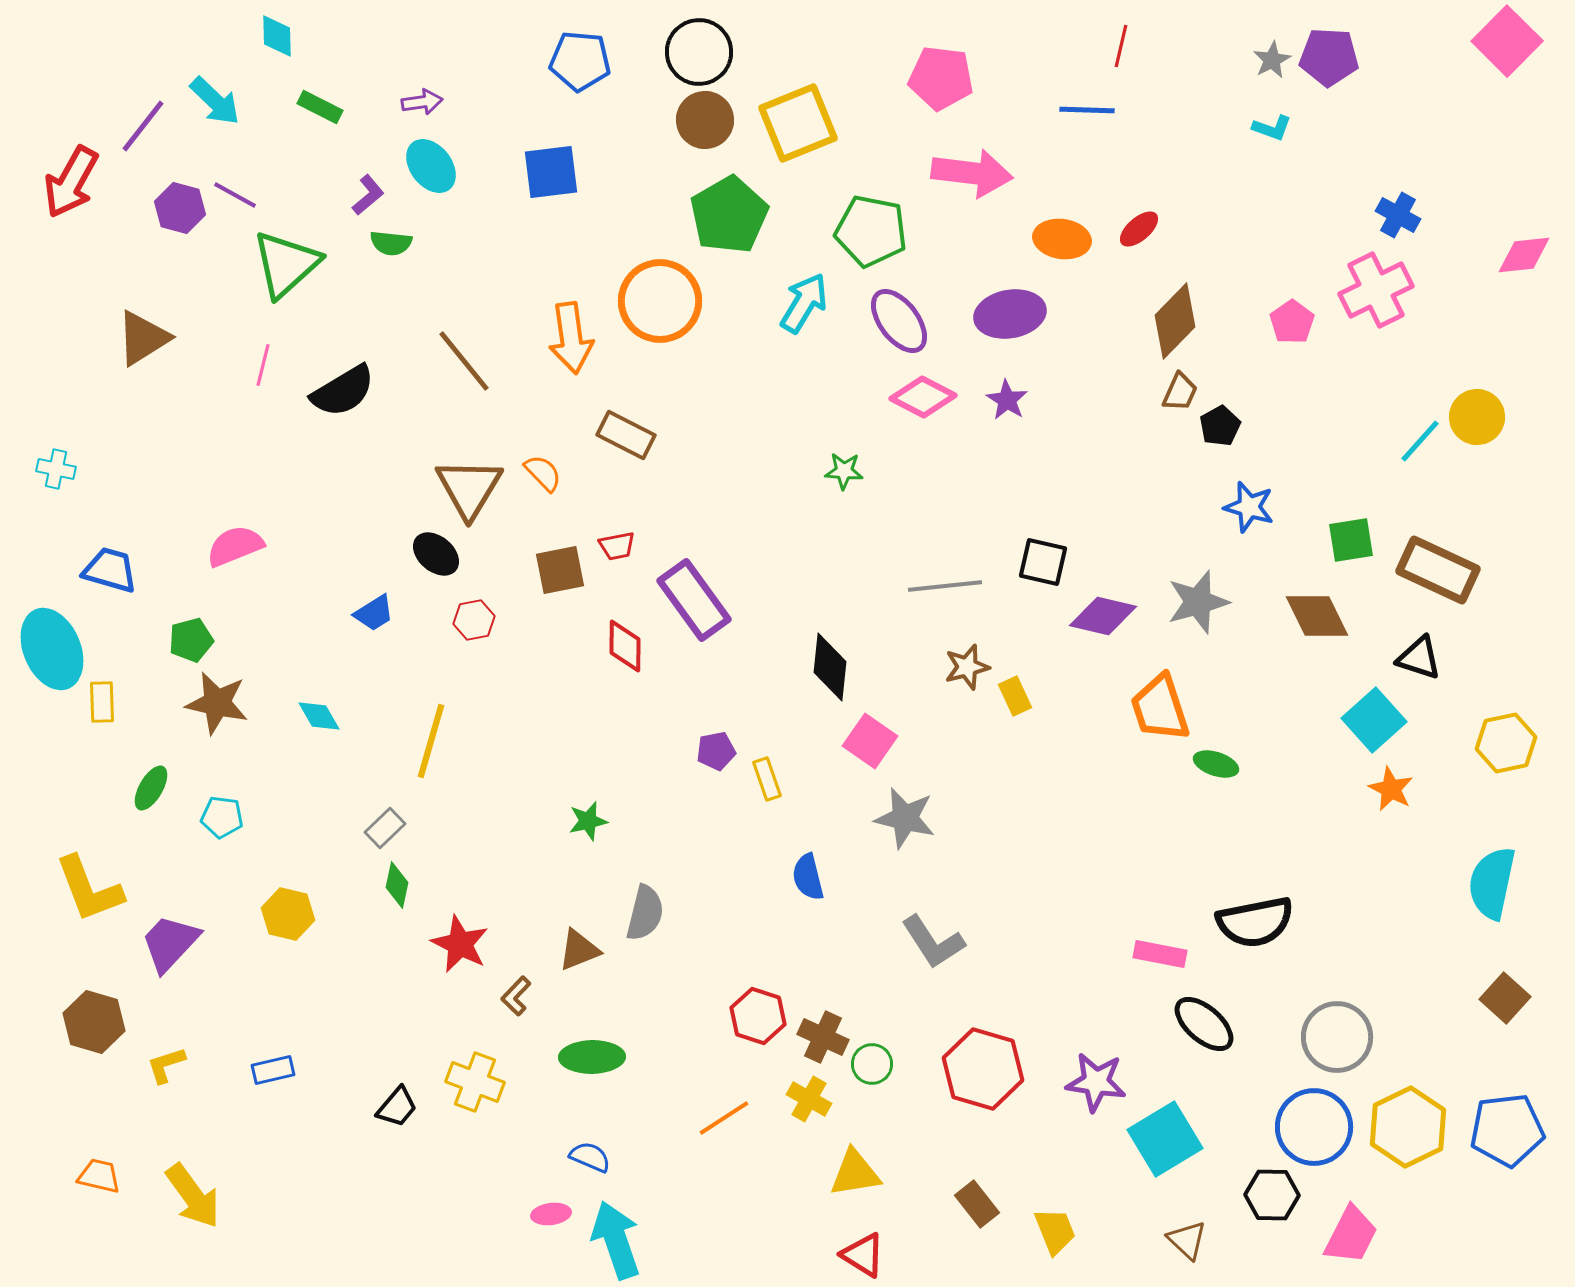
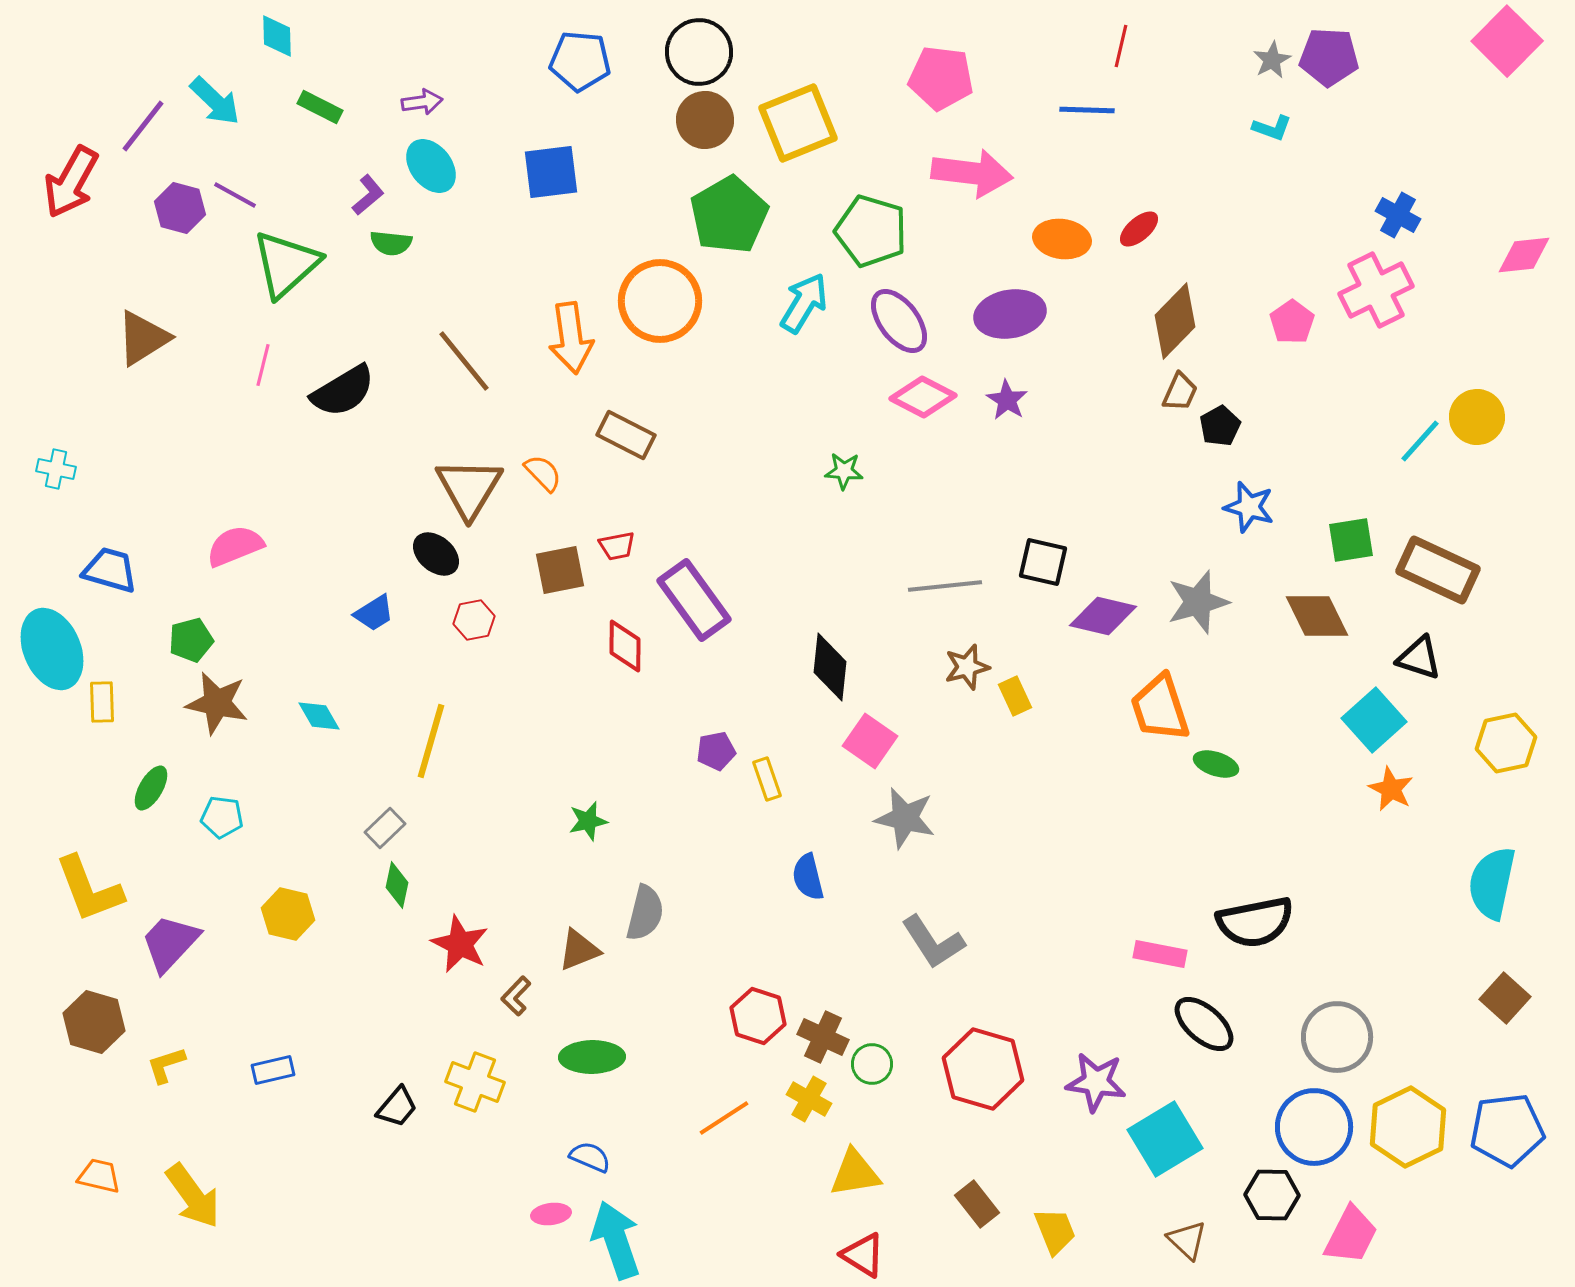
green pentagon at (871, 231): rotated 6 degrees clockwise
